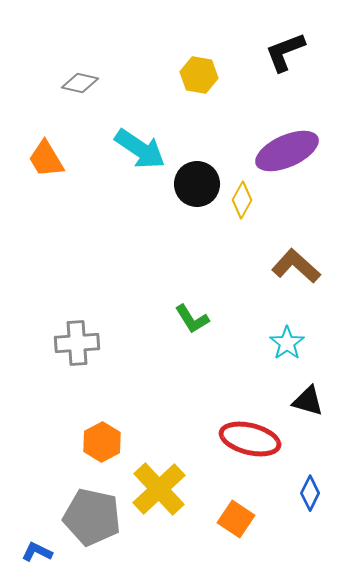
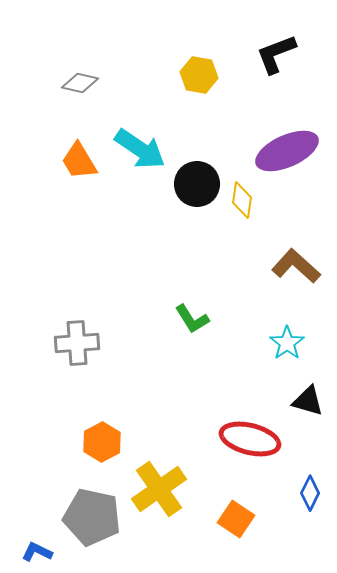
black L-shape: moved 9 px left, 2 px down
orange trapezoid: moved 33 px right, 2 px down
yellow diamond: rotated 21 degrees counterclockwise
yellow cross: rotated 8 degrees clockwise
